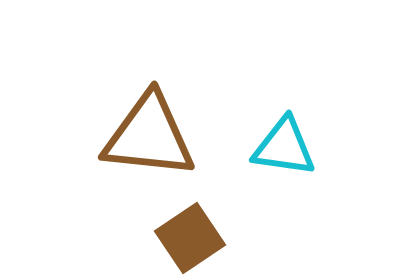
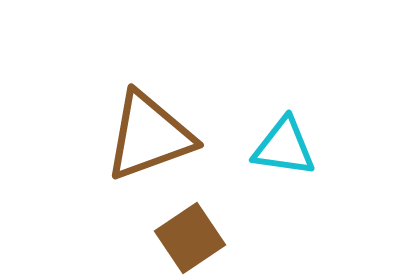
brown triangle: rotated 26 degrees counterclockwise
